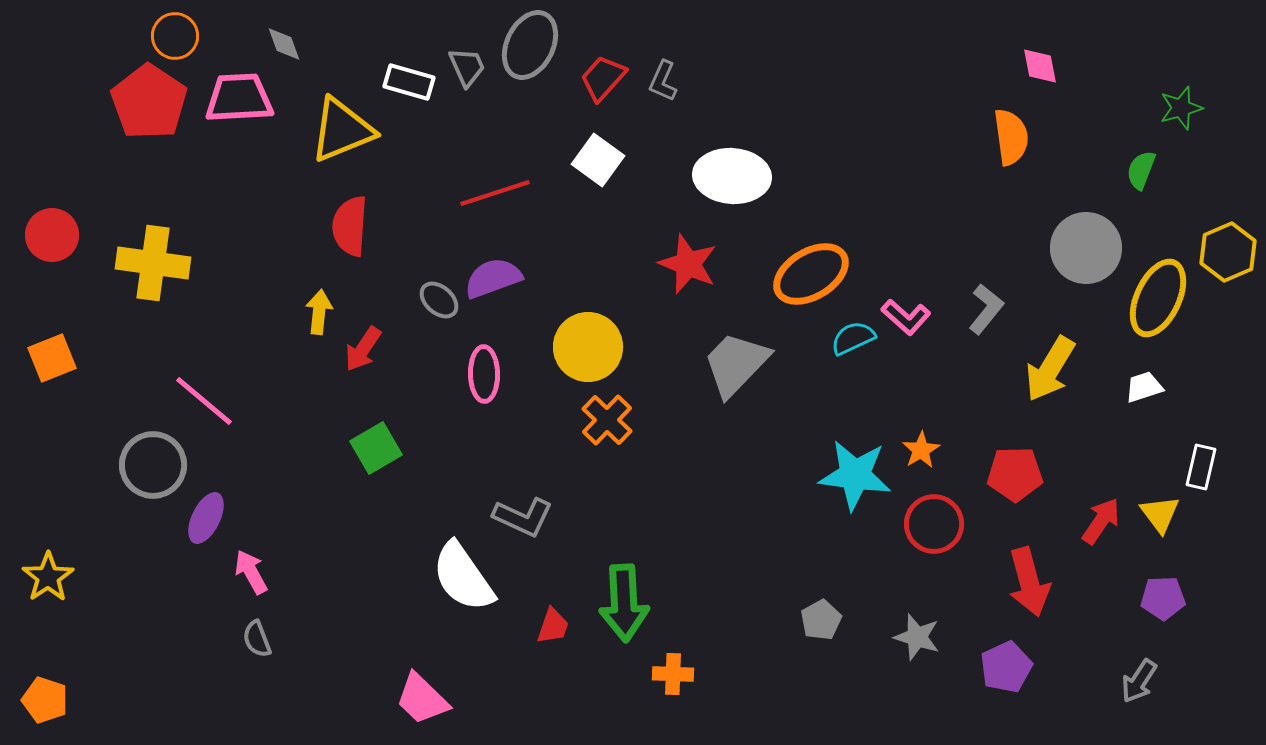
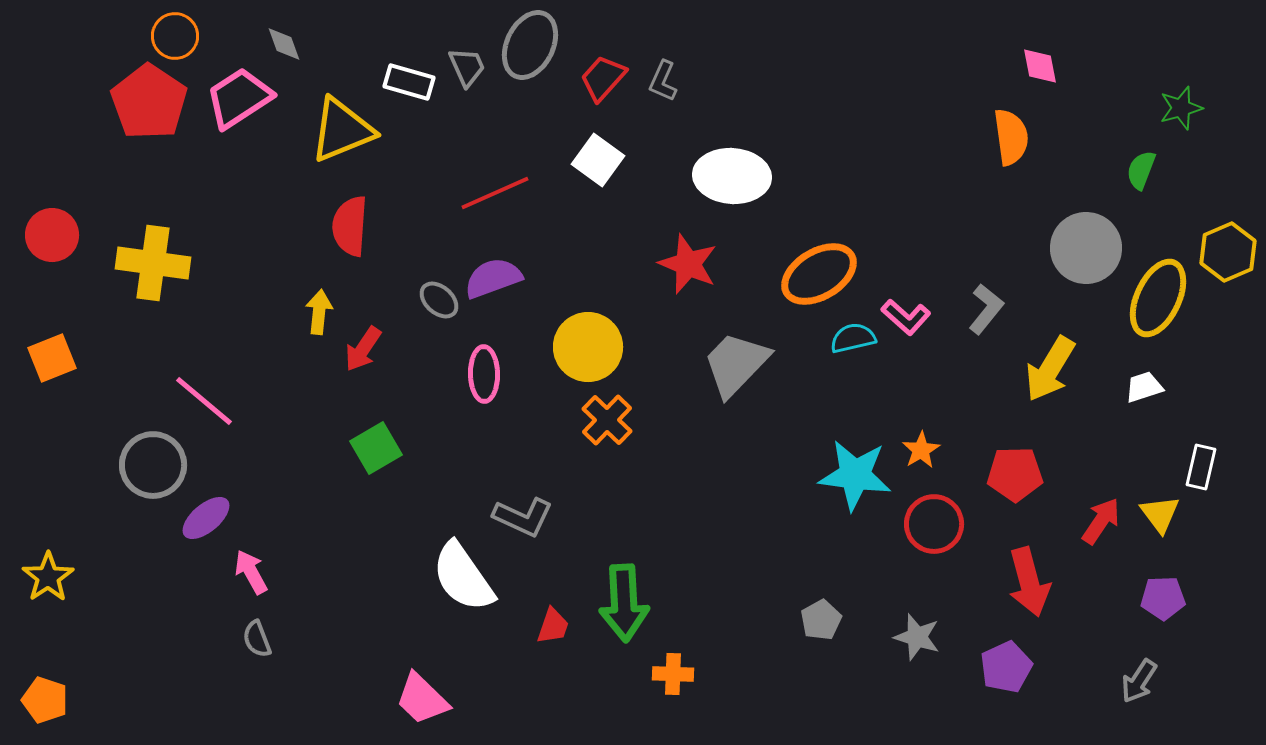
pink trapezoid at (239, 98): rotated 30 degrees counterclockwise
red line at (495, 193): rotated 6 degrees counterclockwise
orange ellipse at (811, 274): moved 8 px right
cyan semicircle at (853, 338): rotated 12 degrees clockwise
purple ellipse at (206, 518): rotated 24 degrees clockwise
